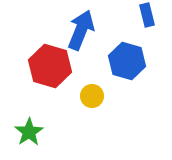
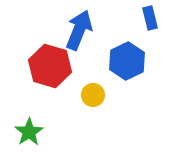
blue rectangle: moved 3 px right, 3 px down
blue arrow: moved 2 px left
blue hexagon: rotated 18 degrees clockwise
yellow circle: moved 1 px right, 1 px up
